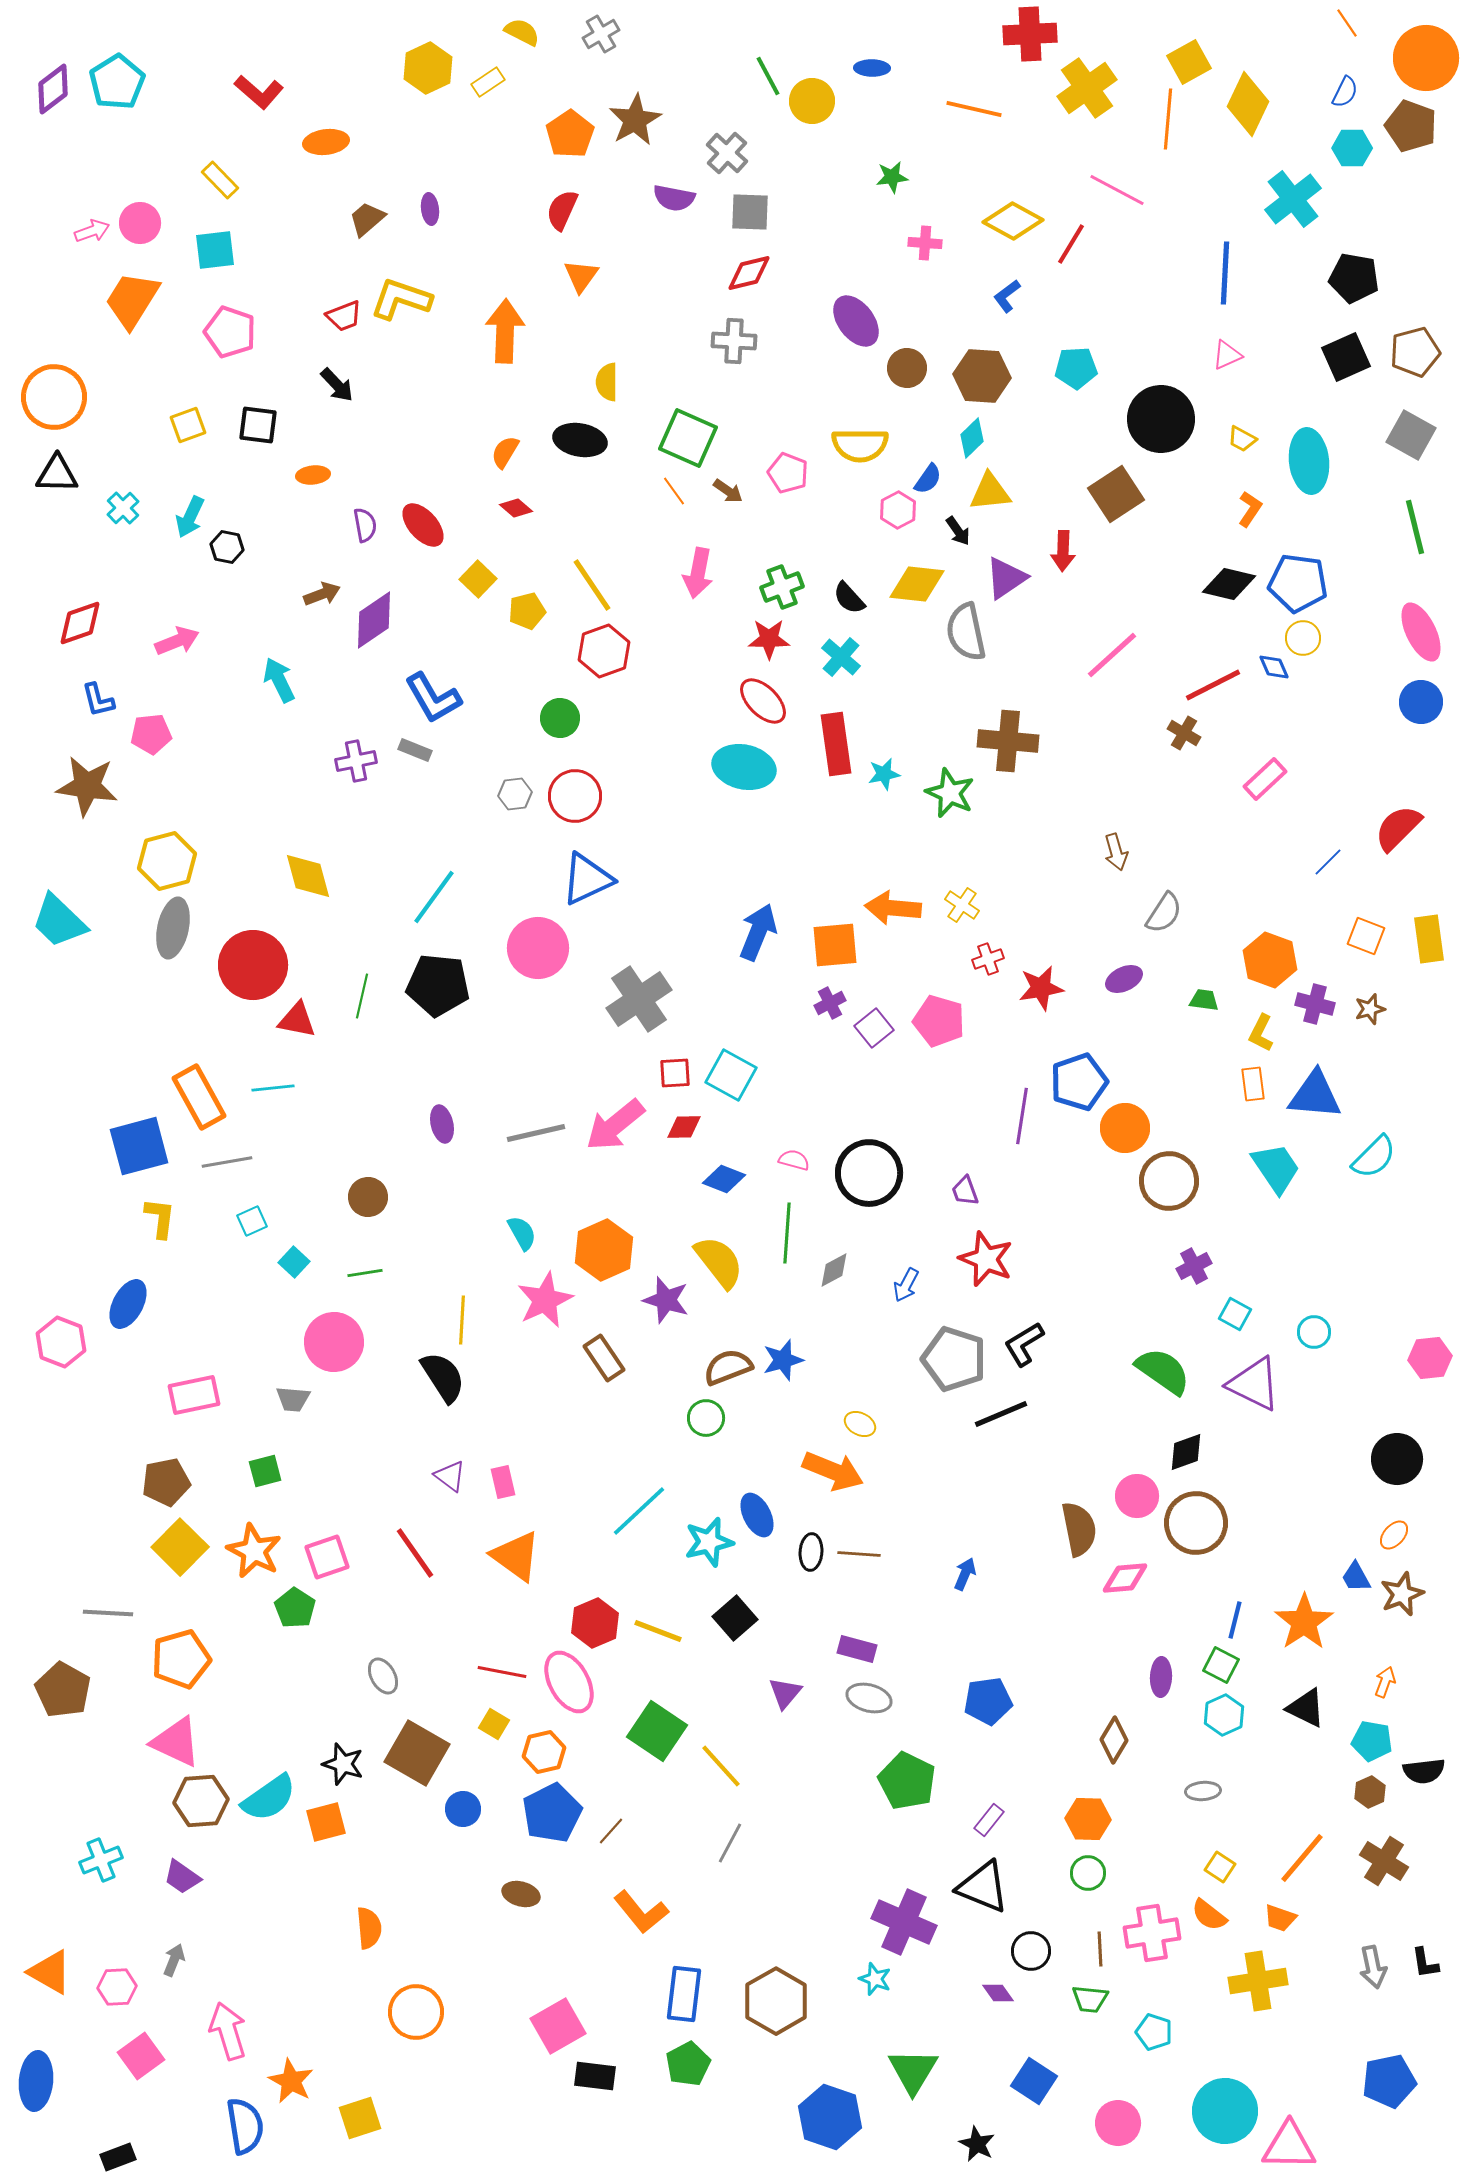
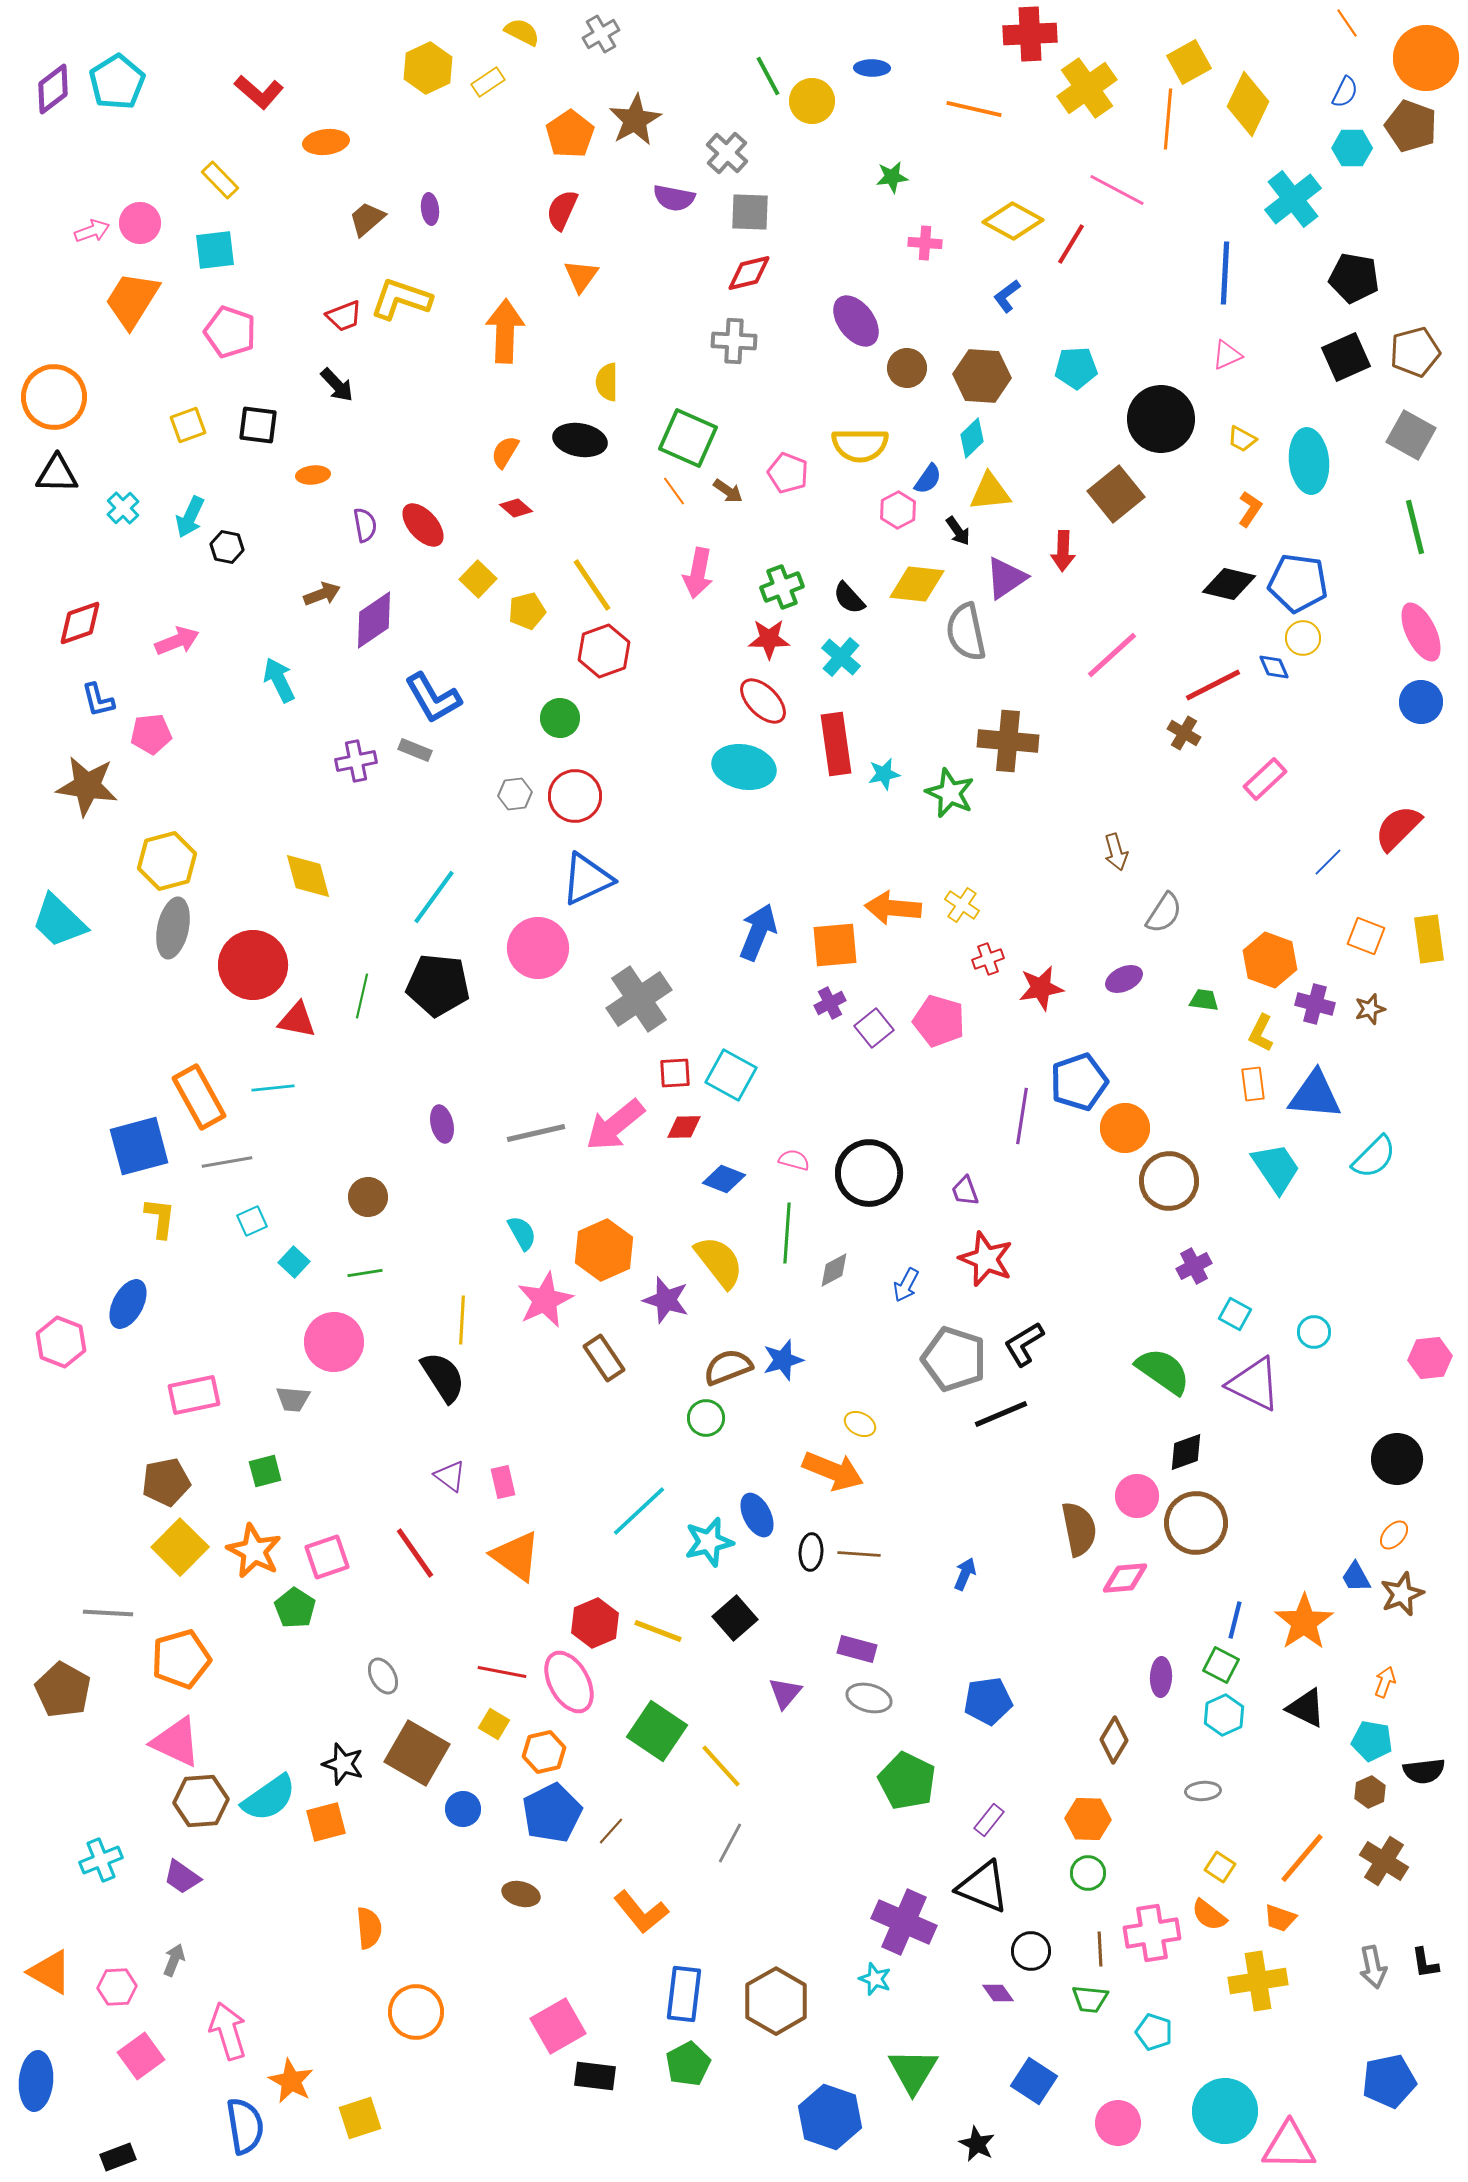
brown square at (1116, 494): rotated 6 degrees counterclockwise
